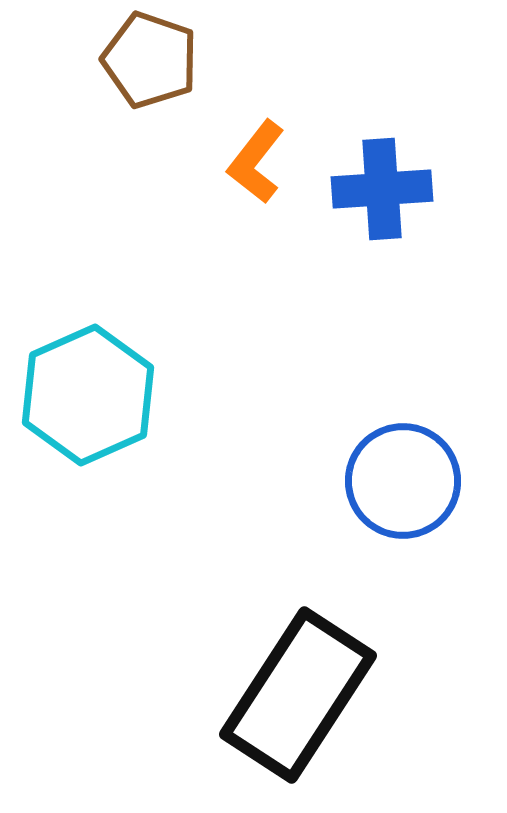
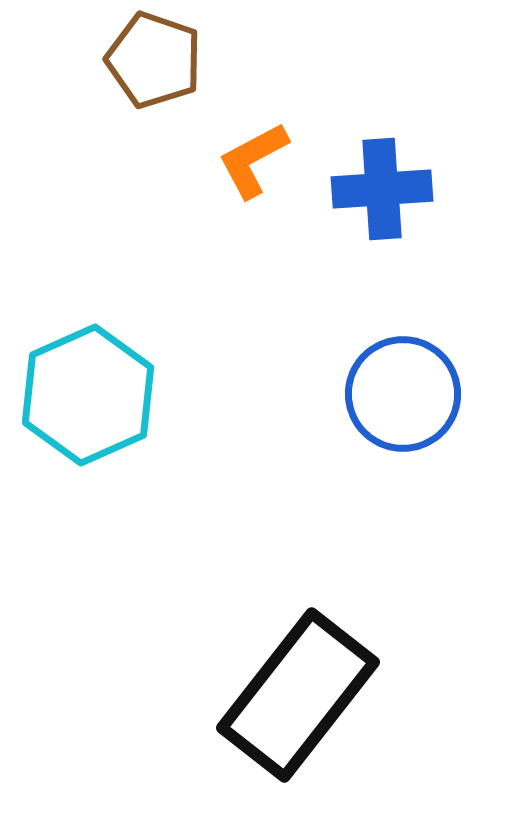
brown pentagon: moved 4 px right
orange L-shape: moved 3 px left, 2 px up; rotated 24 degrees clockwise
blue circle: moved 87 px up
black rectangle: rotated 5 degrees clockwise
